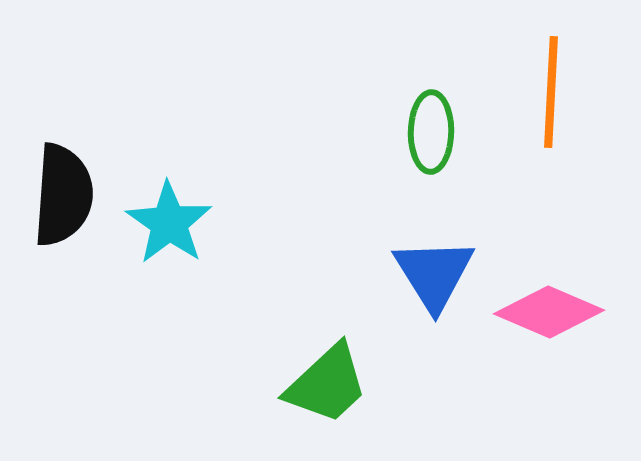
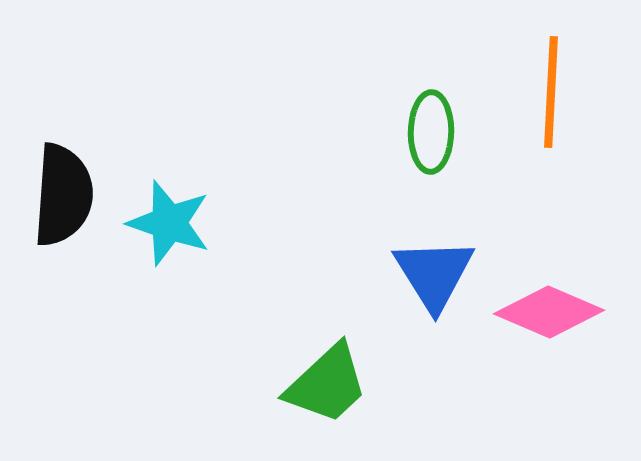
cyan star: rotated 16 degrees counterclockwise
